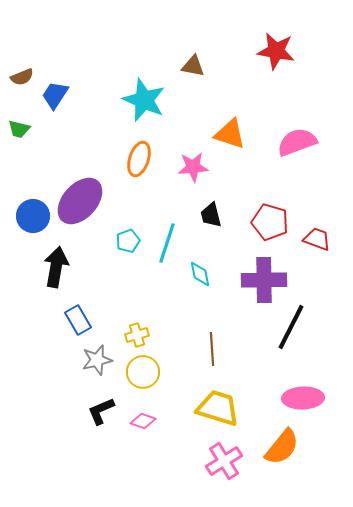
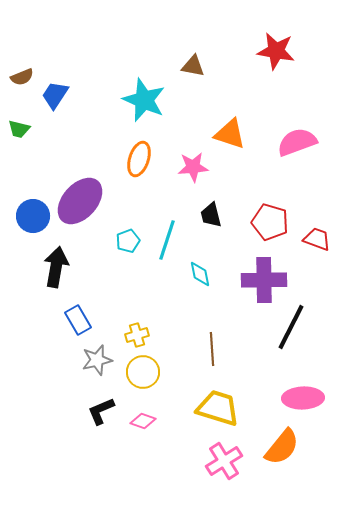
cyan line: moved 3 px up
